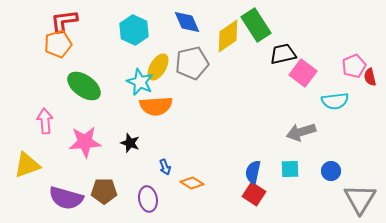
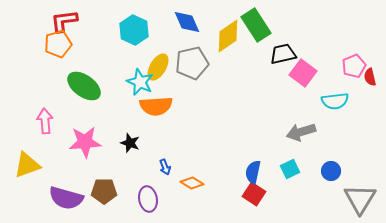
cyan square: rotated 24 degrees counterclockwise
